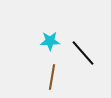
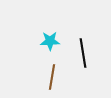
black line: rotated 32 degrees clockwise
